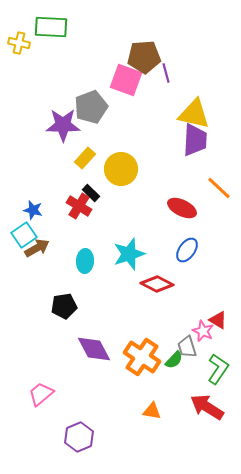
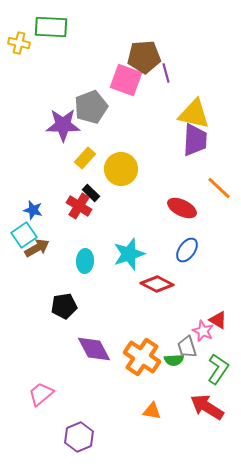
green semicircle: rotated 42 degrees clockwise
